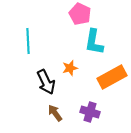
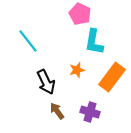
cyan line: rotated 35 degrees counterclockwise
orange star: moved 7 px right, 2 px down
orange rectangle: rotated 24 degrees counterclockwise
brown arrow: moved 2 px right, 2 px up
